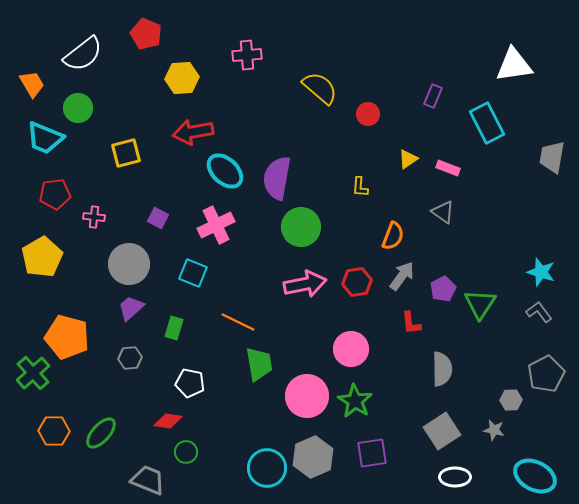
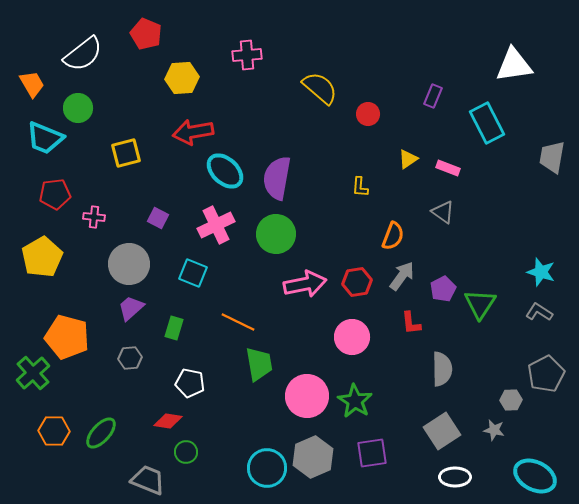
green circle at (301, 227): moved 25 px left, 7 px down
gray L-shape at (539, 312): rotated 20 degrees counterclockwise
pink circle at (351, 349): moved 1 px right, 12 px up
